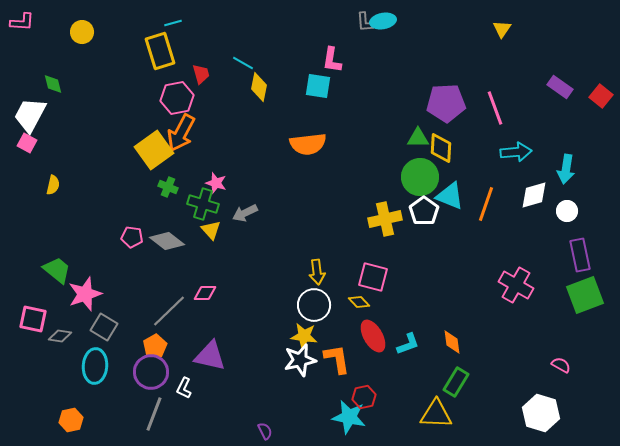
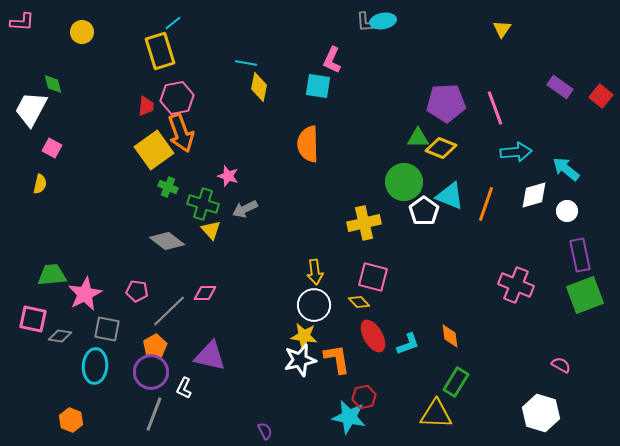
cyan line at (173, 23): rotated 24 degrees counterclockwise
pink L-shape at (332, 60): rotated 16 degrees clockwise
cyan line at (243, 63): moved 3 px right; rotated 20 degrees counterclockwise
red trapezoid at (201, 74): moved 55 px left, 32 px down; rotated 20 degrees clockwise
white trapezoid at (30, 115): moved 1 px right, 6 px up
orange arrow at (181, 133): rotated 48 degrees counterclockwise
pink square at (27, 143): moved 25 px right, 5 px down
orange semicircle at (308, 144): rotated 96 degrees clockwise
yellow diamond at (441, 148): rotated 72 degrees counterclockwise
cyan arrow at (566, 169): rotated 120 degrees clockwise
green circle at (420, 177): moved 16 px left, 5 px down
pink star at (216, 183): moved 12 px right, 7 px up
yellow semicircle at (53, 185): moved 13 px left, 1 px up
gray arrow at (245, 213): moved 4 px up
yellow cross at (385, 219): moved 21 px left, 4 px down
pink pentagon at (132, 237): moved 5 px right, 54 px down
green trapezoid at (57, 270): moved 5 px left, 5 px down; rotated 44 degrees counterclockwise
yellow arrow at (317, 272): moved 2 px left
pink cross at (516, 285): rotated 8 degrees counterclockwise
pink star at (85, 294): rotated 8 degrees counterclockwise
gray square at (104, 327): moved 3 px right, 2 px down; rotated 20 degrees counterclockwise
orange diamond at (452, 342): moved 2 px left, 6 px up
orange hexagon at (71, 420): rotated 25 degrees counterclockwise
